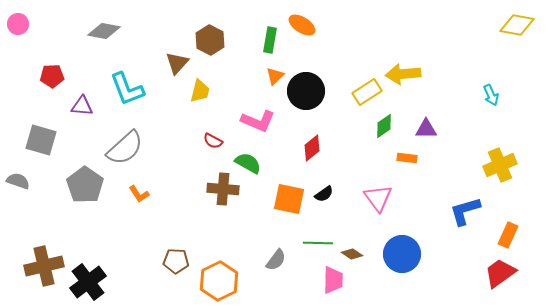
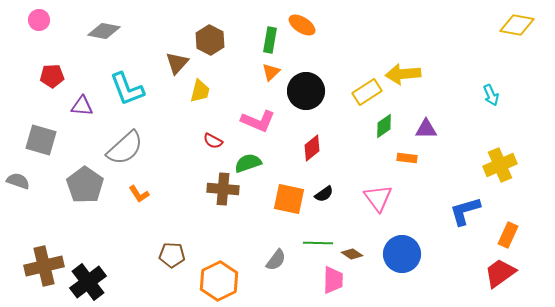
pink circle at (18, 24): moved 21 px right, 4 px up
orange triangle at (275, 76): moved 4 px left, 4 px up
green semicircle at (248, 163): rotated 48 degrees counterclockwise
brown pentagon at (176, 261): moved 4 px left, 6 px up
